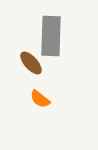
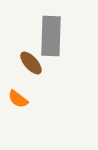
orange semicircle: moved 22 px left
